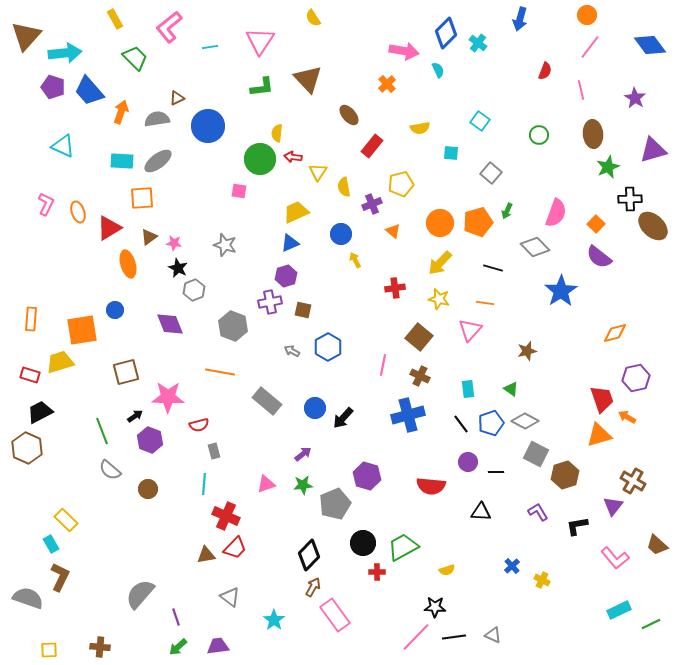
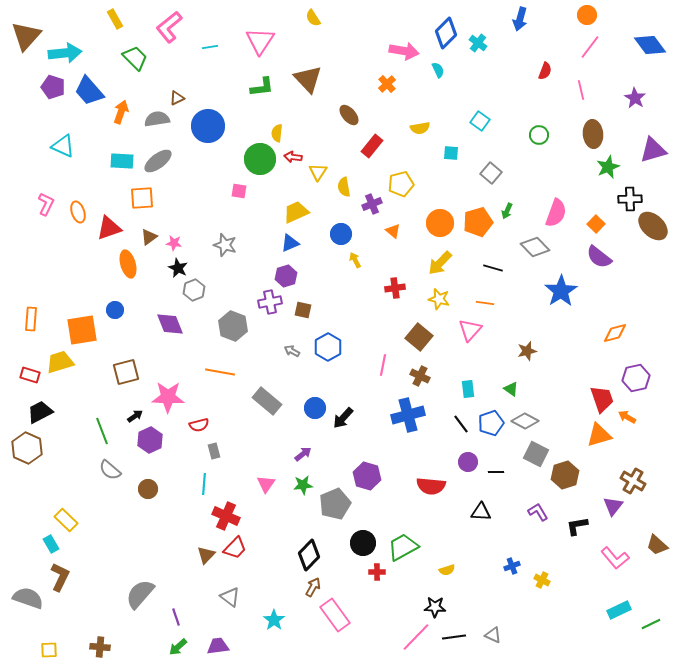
red triangle at (109, 228): rotated 12 degrees clockwise
purple hexagon at (150, 440): rotated 15 degrees clockwise
pink triangle at (266, 484): rotated 36 degrees counterclockwise
brown triangle at (206, 555): rotated 36 degrees counterclockwise
blue cross at (512, 566): rotated 21 degrees clockwise
